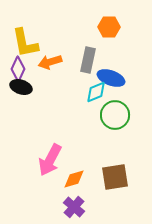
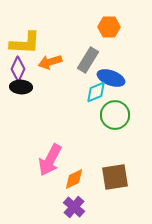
yellow L-shape: rotated 76 degrees counterclockwise
gray rectangle: rotated 20 degrees clockwise
black ellipse: rotated 15 degrees counterclockwise
orange diamond: rotated 10 degrees counterclockwise
